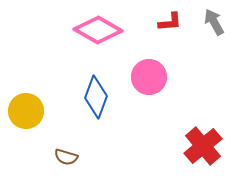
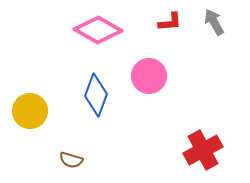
pink circle: moved 1 px up
blue diamond: moved 2 px up
yellow circle: moved 4 px right
red cross: moved 4 px down; rotated 12 degrees clockwise
brown semicircle: moved 5 px right, 3 px down
